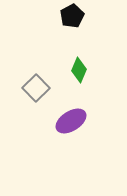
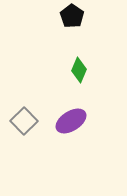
black pentagon: rotated 10 degrees counterclockwise
gray square: moved 12 px left, 33 px down
